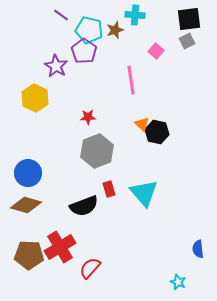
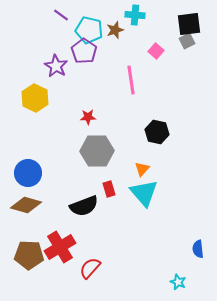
black square: moved 5 px down
orange triangle: moved 45 px down; rotated 28 degrees clockwise
gray hexagon: rotated 20 degrees clockwise
